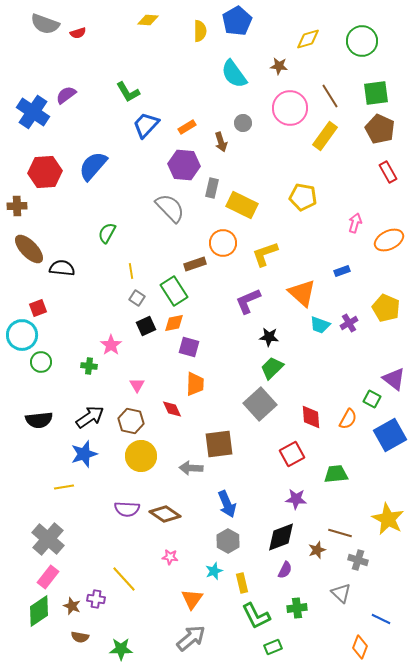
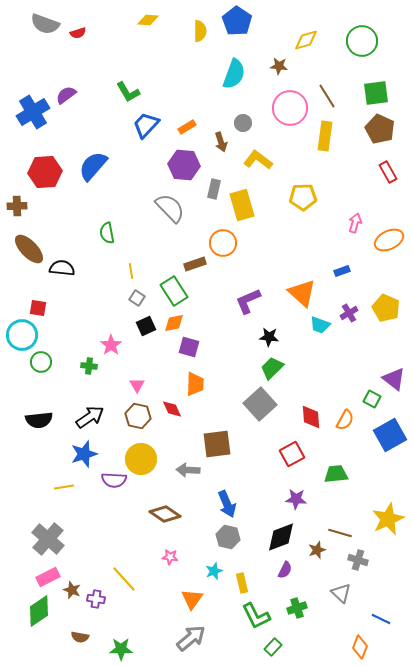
blue pentagon at (237, 21): rotated 8 degrees counterclockwise
yellow diamond at (308, 39): moved 2 px left, 1 px down
cyan semicircle at (234, 74): rotated 124 degrees counterclockwise
brown line at (330, 96): moved 3 px left
blue cross at (33, 112): rotated 24 degrees clockwise
yellow rectangle at (325, 136): rotated 28 degrees counterclockwise
gray rectangle at (212, 188): moved 2 px right, 1 px down
yellow pentagon at (303, 197): rotated 12 degrees counterclockwise
yellow rectangle at (242, 205): rotated 48 degrees clockwise
green semicircle at (107, 233): rotated 40 degrees counterclockwise
yellow L-shape at (265, 254): moved 7 px left, 94 px up; rotated 56 degrees clockwise
red square at (38, 308): rotated 30 degrees clockwise
purple cross at (349, 323): moved 10 px up
orange semicircle at (348, 419): moved 3 px left, 1 px down
brown hexagon at (131, 421): moved 7 px right, 5 px up
brown square at (219, 444): moved 2 px left
yellow circle at (141, 456): moved 3 px down
gray arrow at (191, 468): moved 3 px left, 2 px down
purple semicircle at (127, 509): moved 13 px left, 29 px up
yellow star at (388, 519): rotated 20 degrees clockwise
gray hexagon at (228, 541): moved 4 px up; rotated 15 degrees counterclockwise
pink rectangle at (48, 577): rotated 25 degrees clockwise
brown star at (72, 606): moved 16 px up
green cross at (297, 608): rotated 12 degrees counterclockwise
green rectangle at (273, 647): rotated 24 degrees counterclockwise
